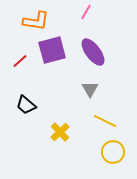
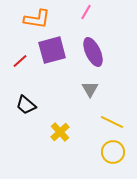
orange L-shape: moved 1 px right, 2 px up
purple ellipse: rotated 12 degrees clockwise
yellow line: moved 7 px right, 1 px down
